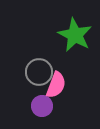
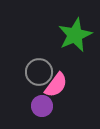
green star: rotated 20 degrees clockwise
pink semicircle: rotated 16 degrees clockwise
